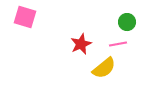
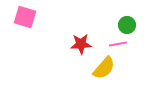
green circle: moved 3 px down
red star: rotated 20 degrees clockwise
yellow semicircle: rotated 10 degrees counterclockwise
